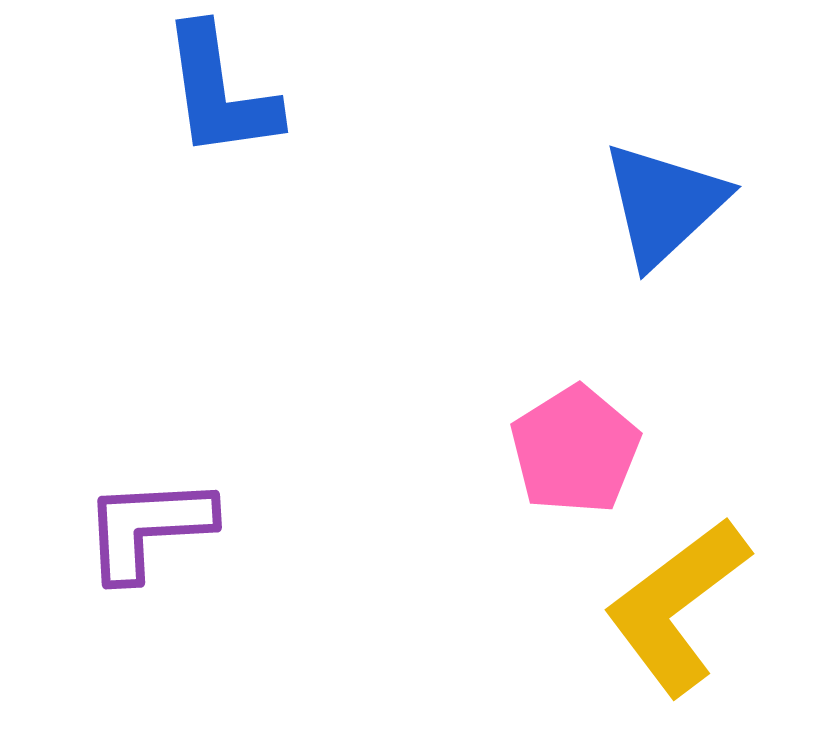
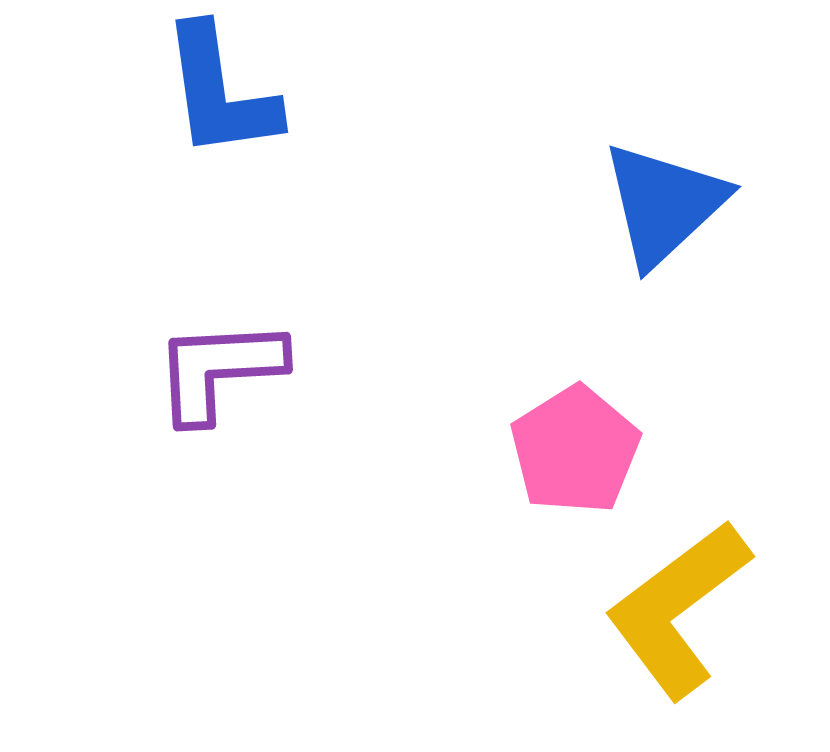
purple L-shape: moved 71 px right, 158 px up
yellow L-shape: moved 1 px right, 3 px down
